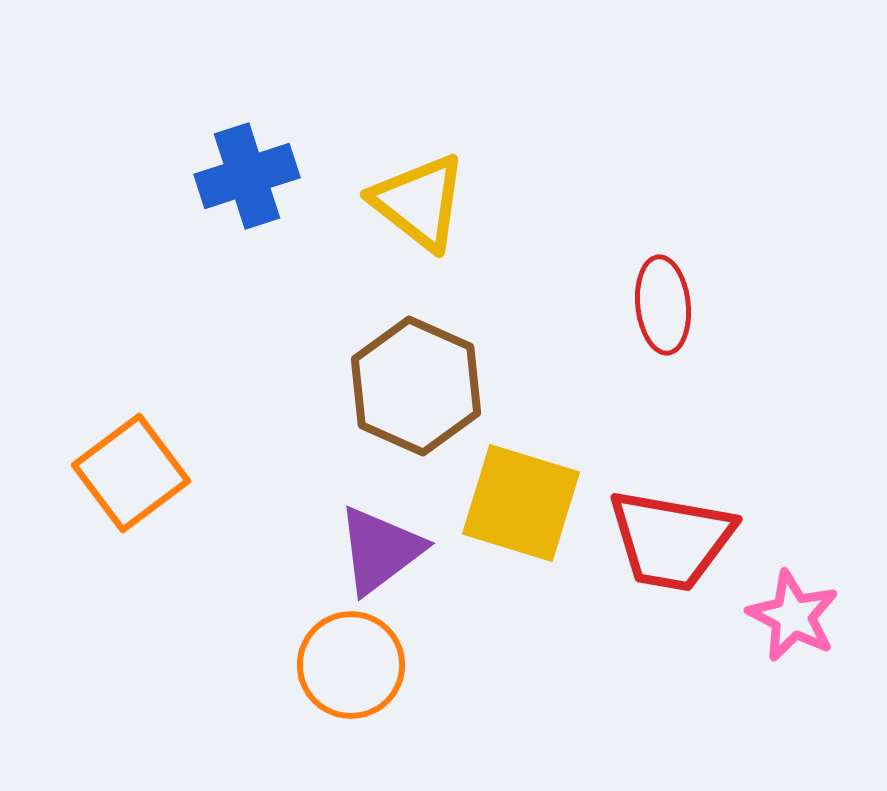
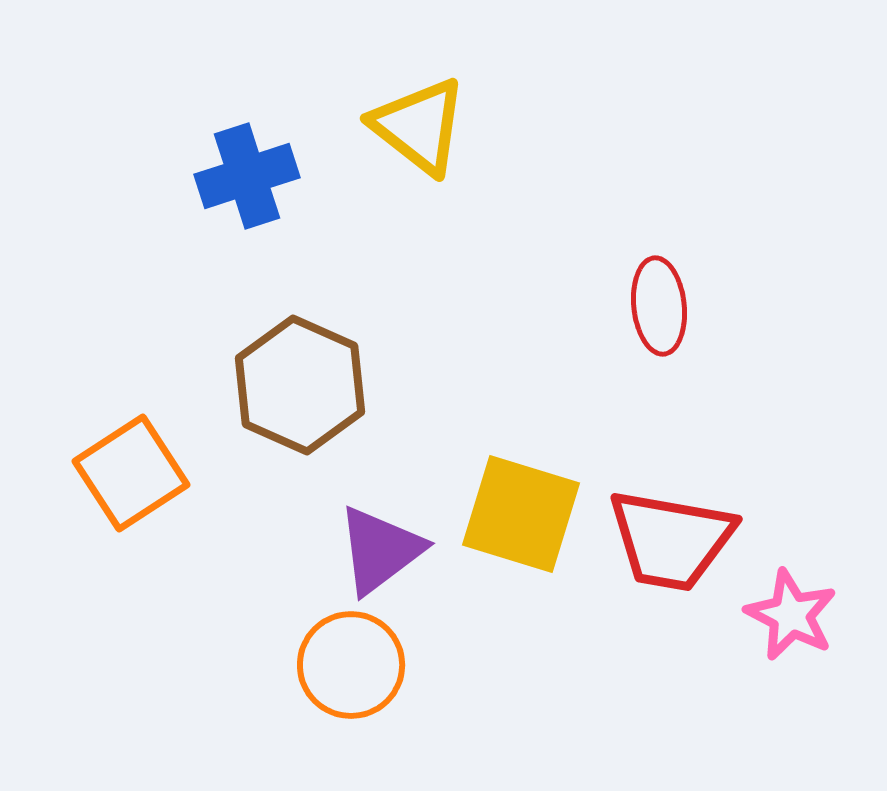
yellow triangle: moved 76 px up
red ellipse: moved 4 px left, 1 px down
brown hexagon: moved 116 px left, 1 px up
orange square: rotated 4 degrees clockwise
yellow square: moved 11 px down
pink star: moved 2 px left, 1 px up
